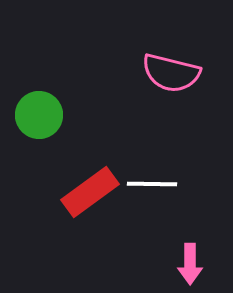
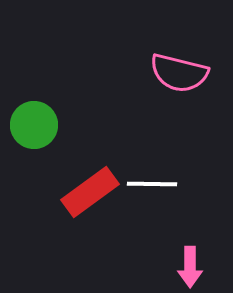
pink semicircle: moved 8 px right
green circle: moved 5 px left, 10 px down
pink arrow: moved 3 px down
